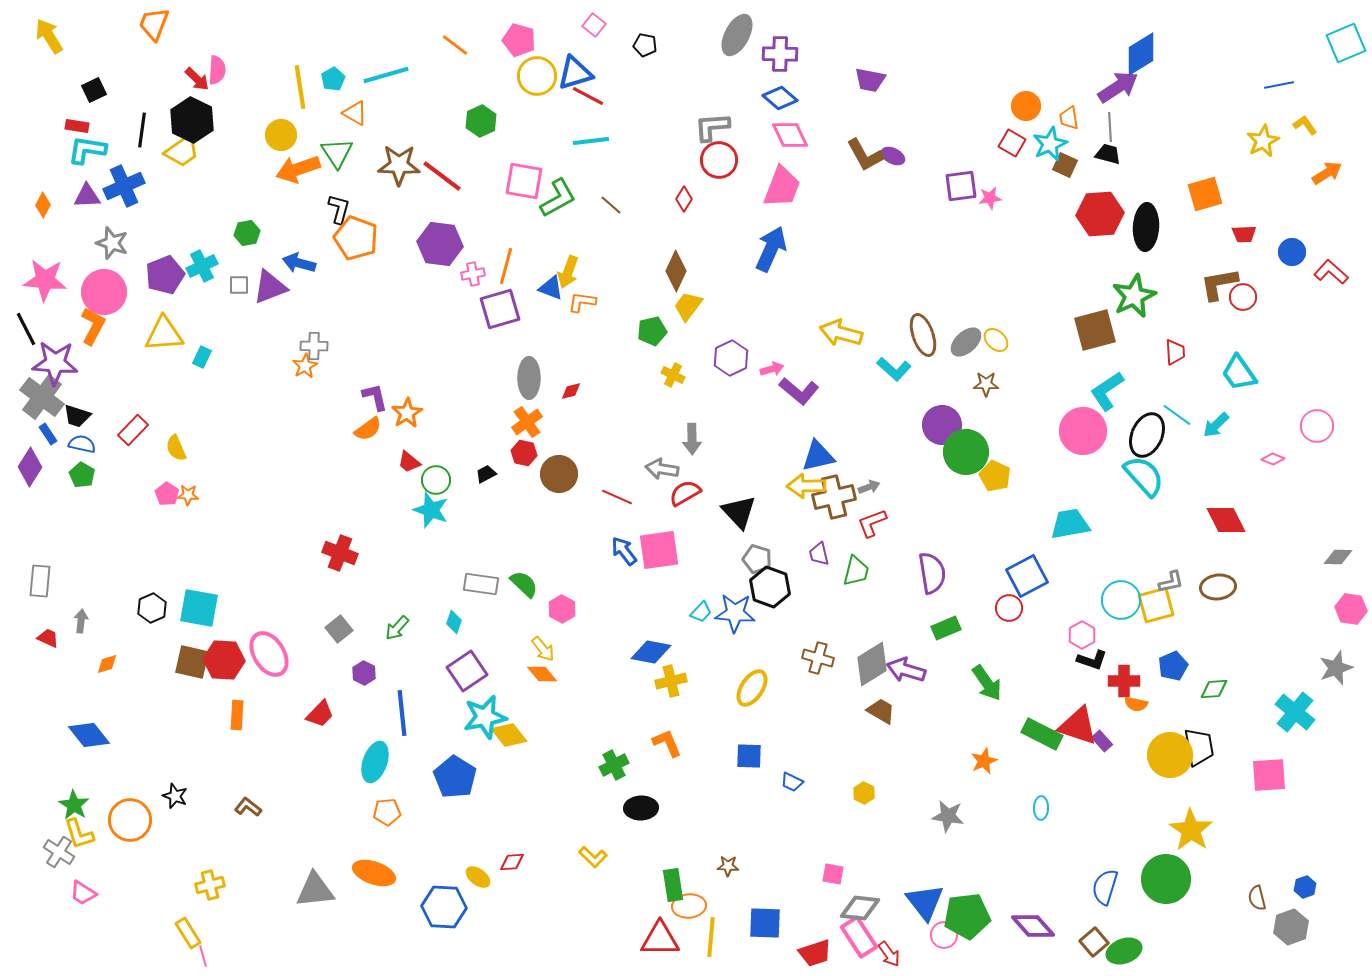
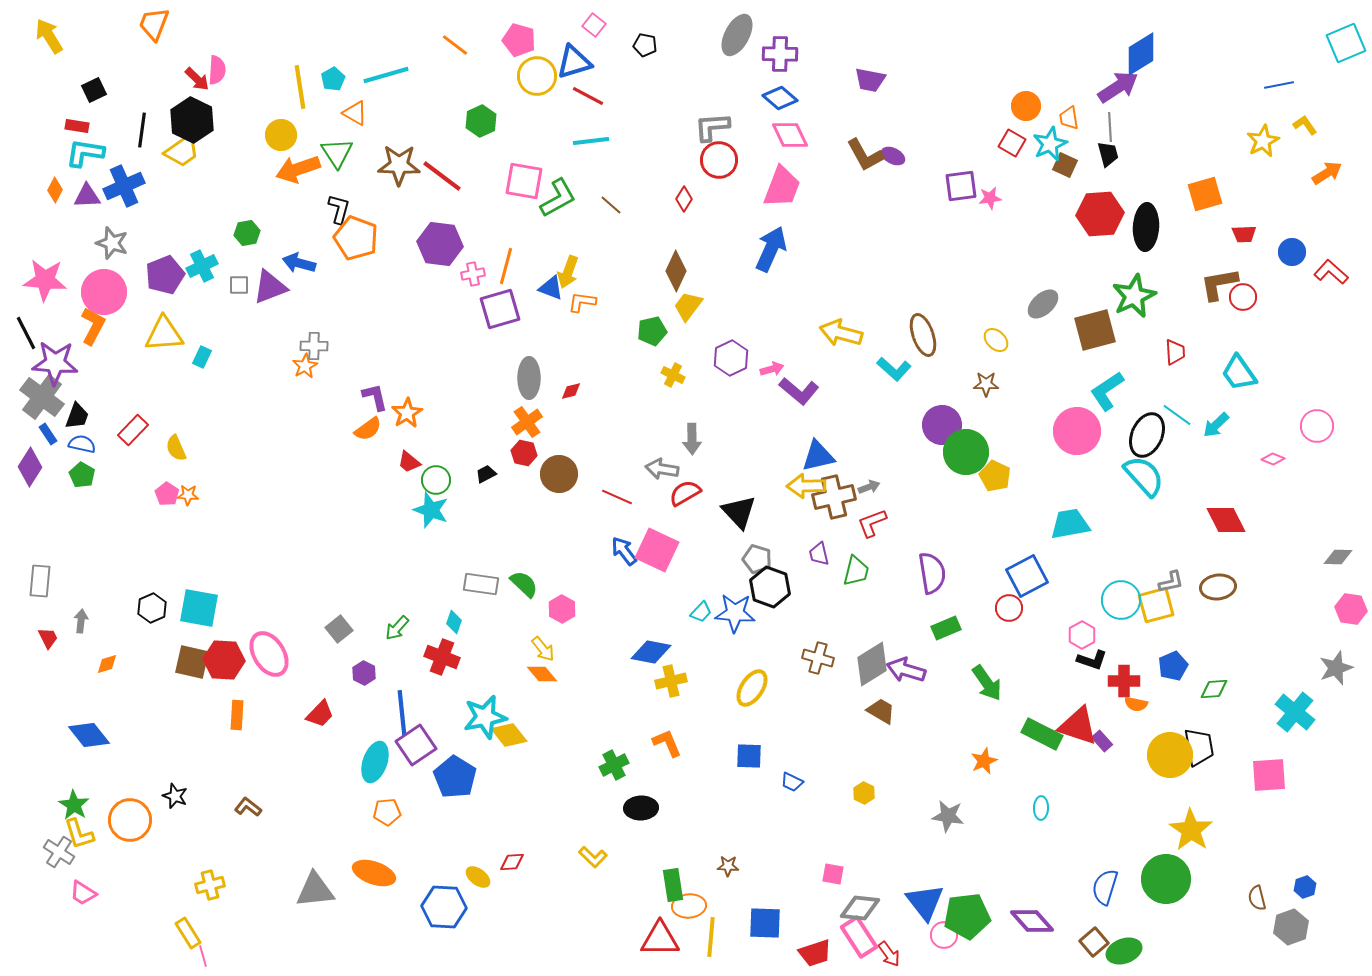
blue triangle at (575, 73): moved 1 px left, 11 px up
cyan L-shape at (87, 150): moved 2 px left, 3 px down
black trapezoid at (1108, 154): rotated 60 degrees clockwise
orange diamond at (43, 205): moved 12 px right, 15 px up
black line at (26, 329): moved 4 px down
gray ellipse at (966, 342): moved 77 px right, 38 px up
black trapezoid at (77, 416): rotated 88 degrees counterclockwise
pink circle at (1083, 431): moved 6 px left
pink square at (659, 550): moved 2 px left; rotated 33 degrees clockwise
red cross at (340, 553): moved 102 px right, 104 px down
red trapezoid at (48, 638): rotated 40 degrees clockwise
purple square at (467, 671): moved 51 px left, 74 px down
purple diamond at (1033, 926): moved 1 px left, 5 px up
